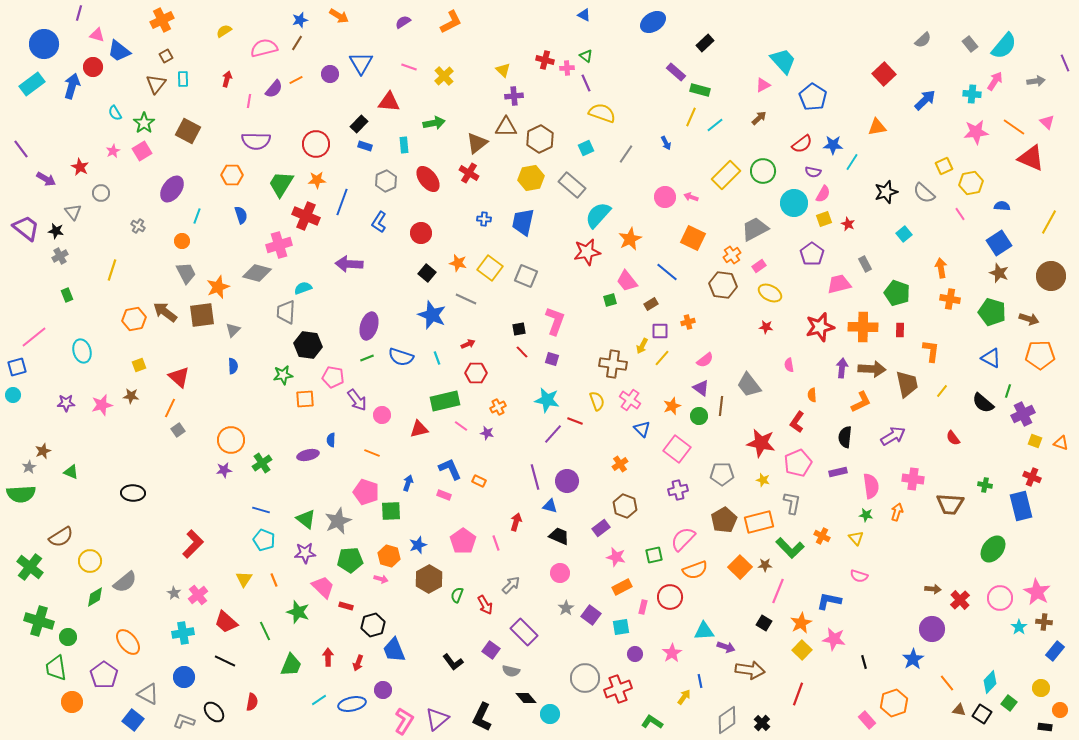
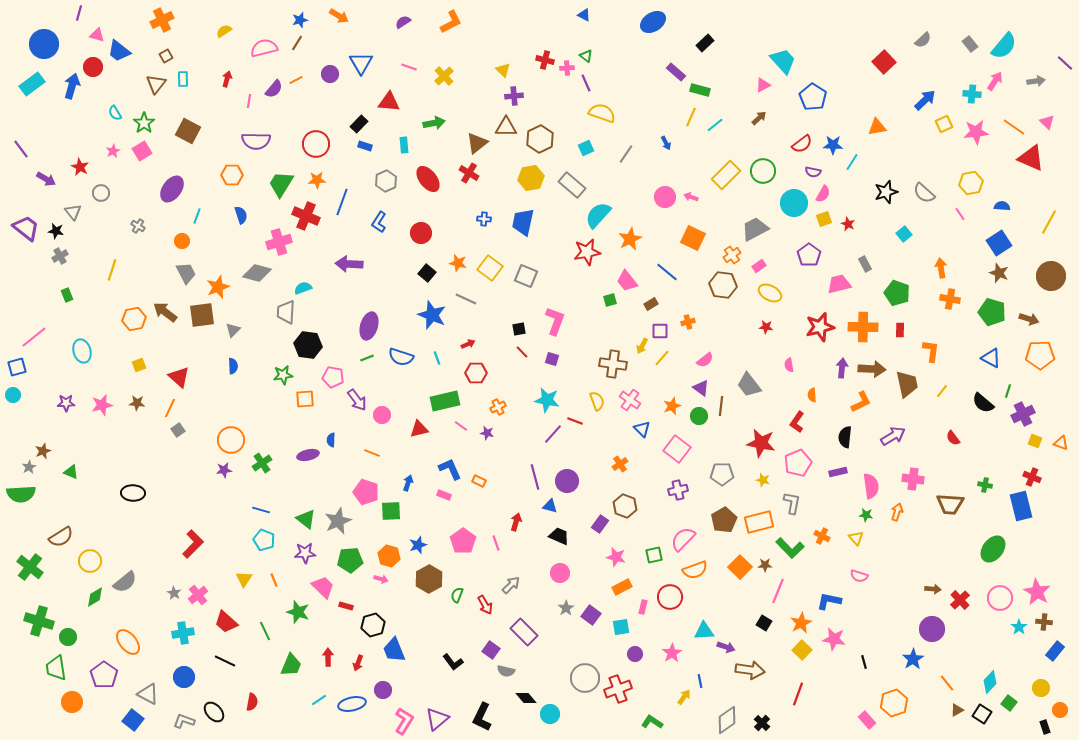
purple line at (1065, 63): rotated 24 degrees counterclockwise
red square at (884, 74): moved 12 px up
yellow square at (944, 166): moved 42 px up
pink cross at (279, 245): moved 3 px up
purple pentagon at (812, 254): moved 3 px left, 1 px down
brown star at (131, 396): moved 6 px right, 7 px down
purple rectangle at (601, 528): moved 1 px left, 4 px up; rotated 18 degrees counterclockwise
gray semicircle at (511, 671): moved 5 px left
brown triangle at (959, 710): moved 2 px left; rotated 40 degrees counterclockwise
black rectangle at (1045, 727): rotated 64 degrees clockwise
